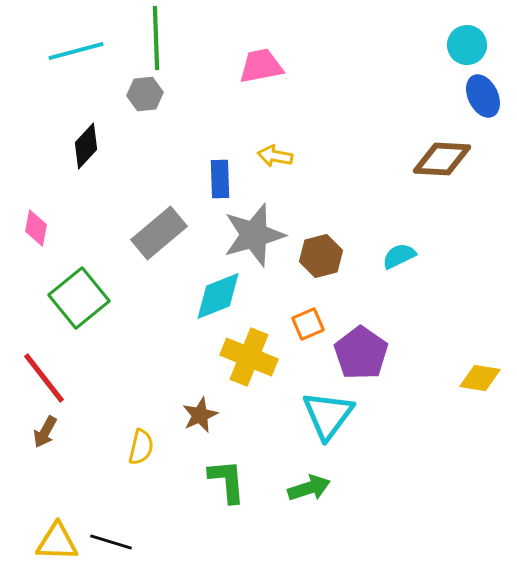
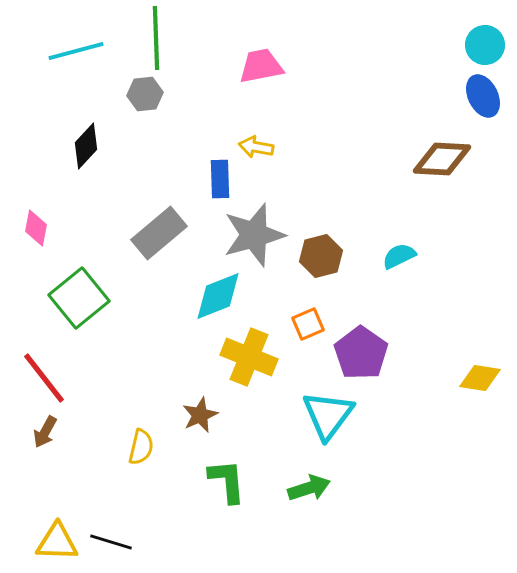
cyan circle: moved 18 px right
yellow arrow: moved 19 px left, 9 px up
